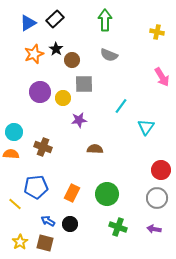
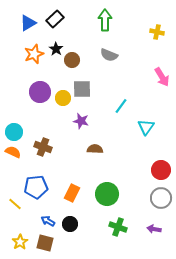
gray square: moved 2 px left, 5 px down
purple star: moved 2 px right, 1 px down; rotated 21 degrees clockwise
orange semicircle: moved 2 px right, 2 px up; rotated 21 degrees clockwise
gray circle: moved 4 px right
